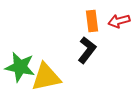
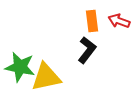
red arrow: rotated 35 degrees clockwise
